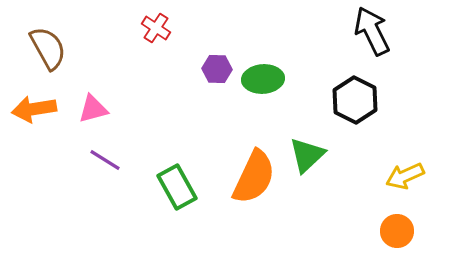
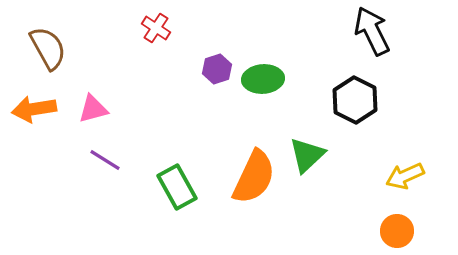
purple hexagon: rotated 20 degrees counterclockwise
